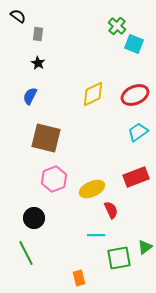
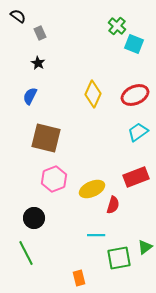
gray rectangle: moved 2 px right, 1 px up; rotated 32 degrees counterclockwise
yellow diamond: rotated 40 degrees counterclockwise
red semicircle: moved 2 px right, 5 px up; rotated 42 degrees clockwise
